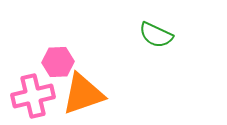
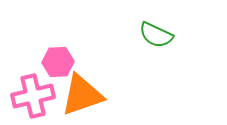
orange triangle: moved 1 px left, 1 px down
